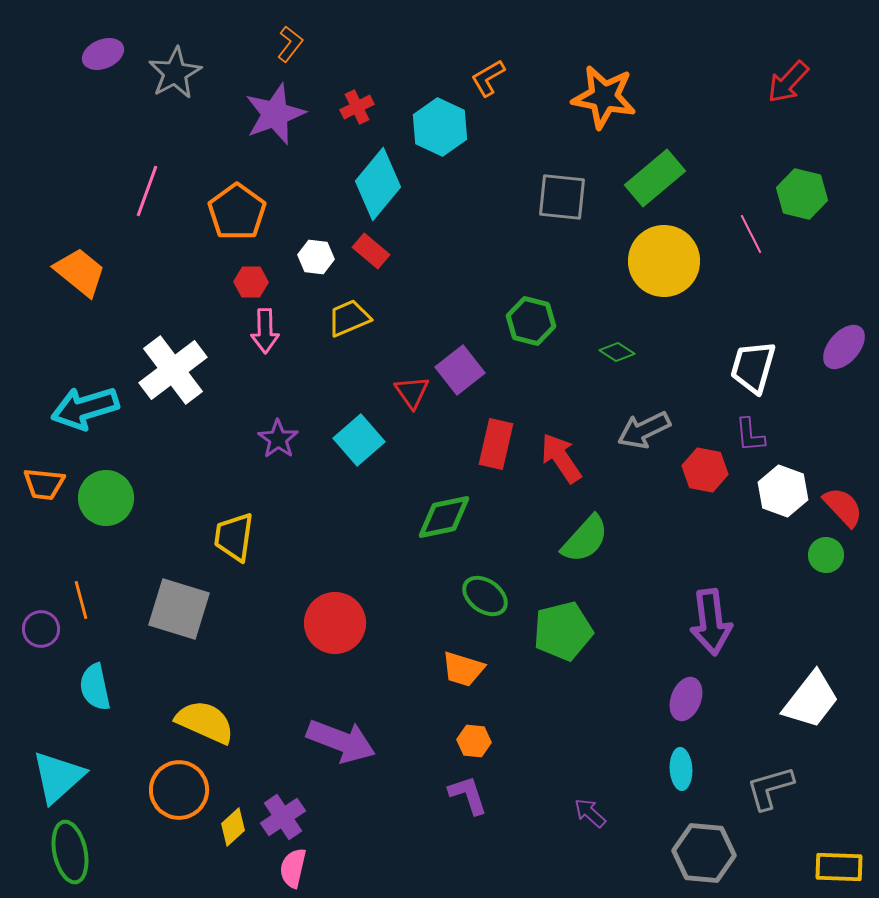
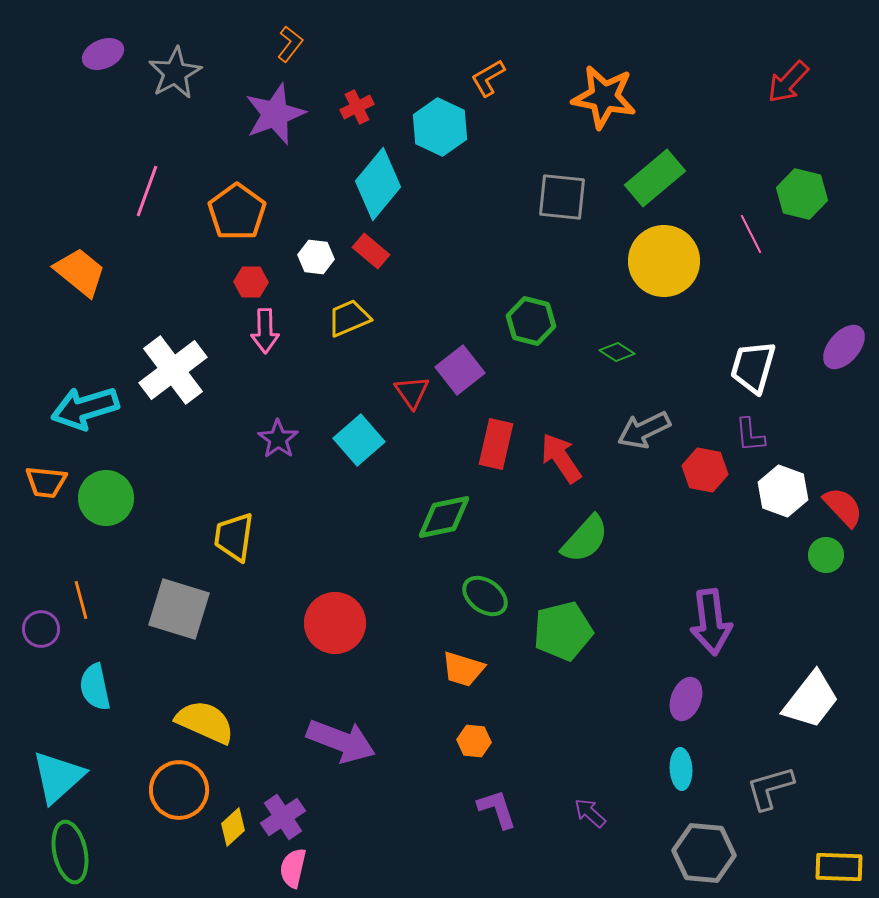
orange trapezoid at (44, 484): moved 2 px right, 2 px up
purple L-shape at (468, 795): moved 29 px right, 14 px down
